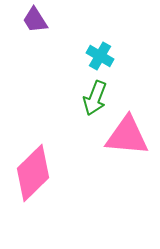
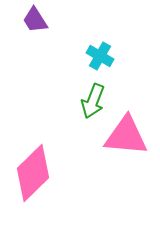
green arrow: moved 2 px left, 3 px down
pink triangle: moved 1 px left
